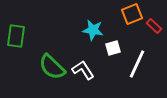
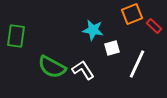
white square: moved 1 px left
green semicircle: rotated 16 degrees counterclockwise
